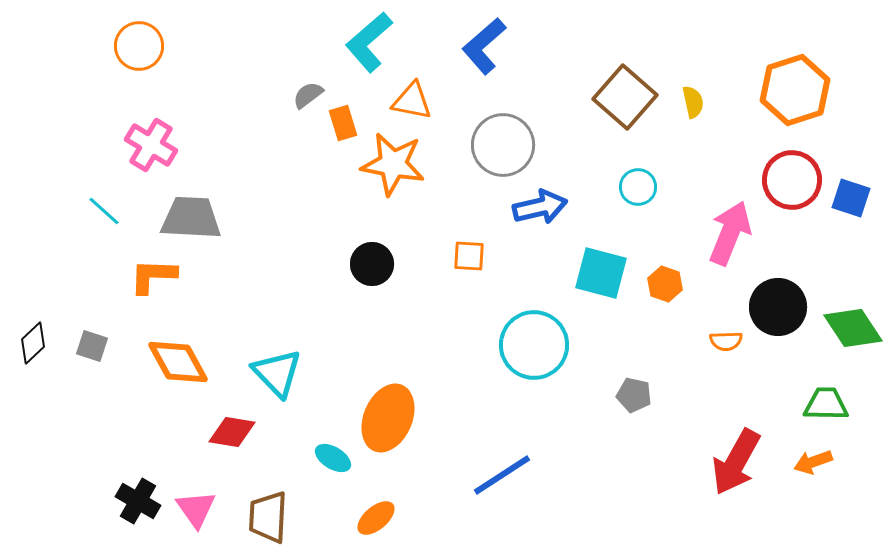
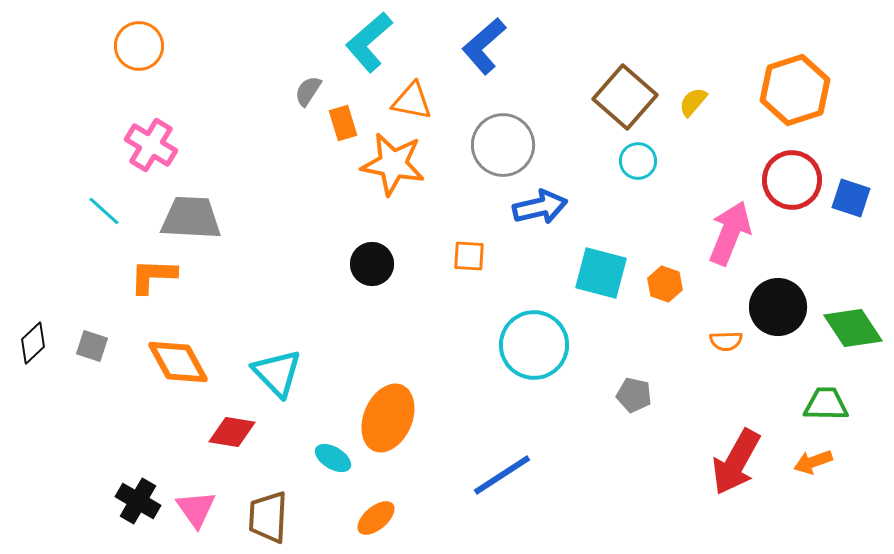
gray semicircle at (308, 95): moved 4 px up; rotated 20 degrees counterclockwise
yellow semicircle at (693, 102): rotated 128 degrees counterclockwise
cyan circle at (638, 187): moved 26 px up
